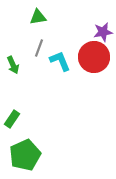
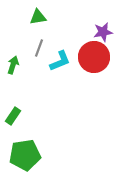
cyan L-shape: rotated 90 degrees clockwise
green arrow: rotated 138 degrees counterclockwise
green rectangle: moved 1 px right, 3 px up
green pentagon: rotated 16 degrees clockwise
